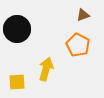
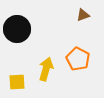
orange pentagon: moved 14 px down
